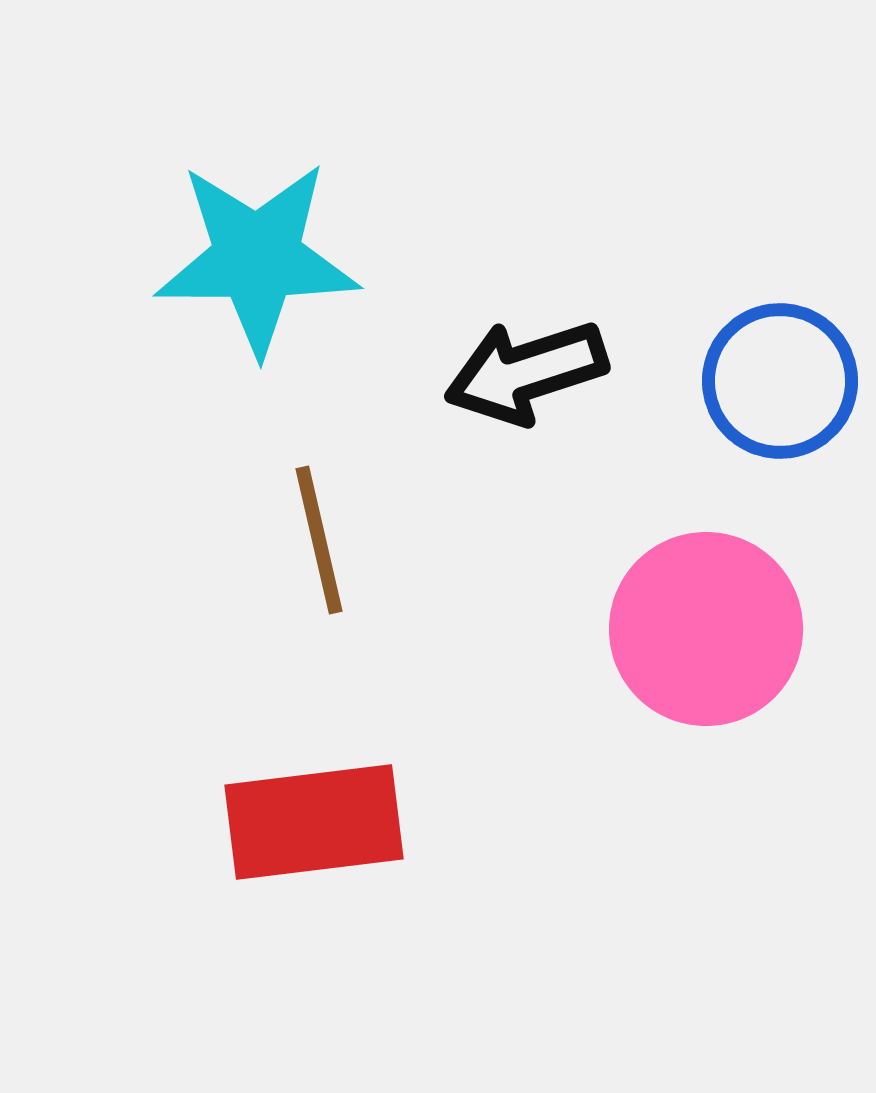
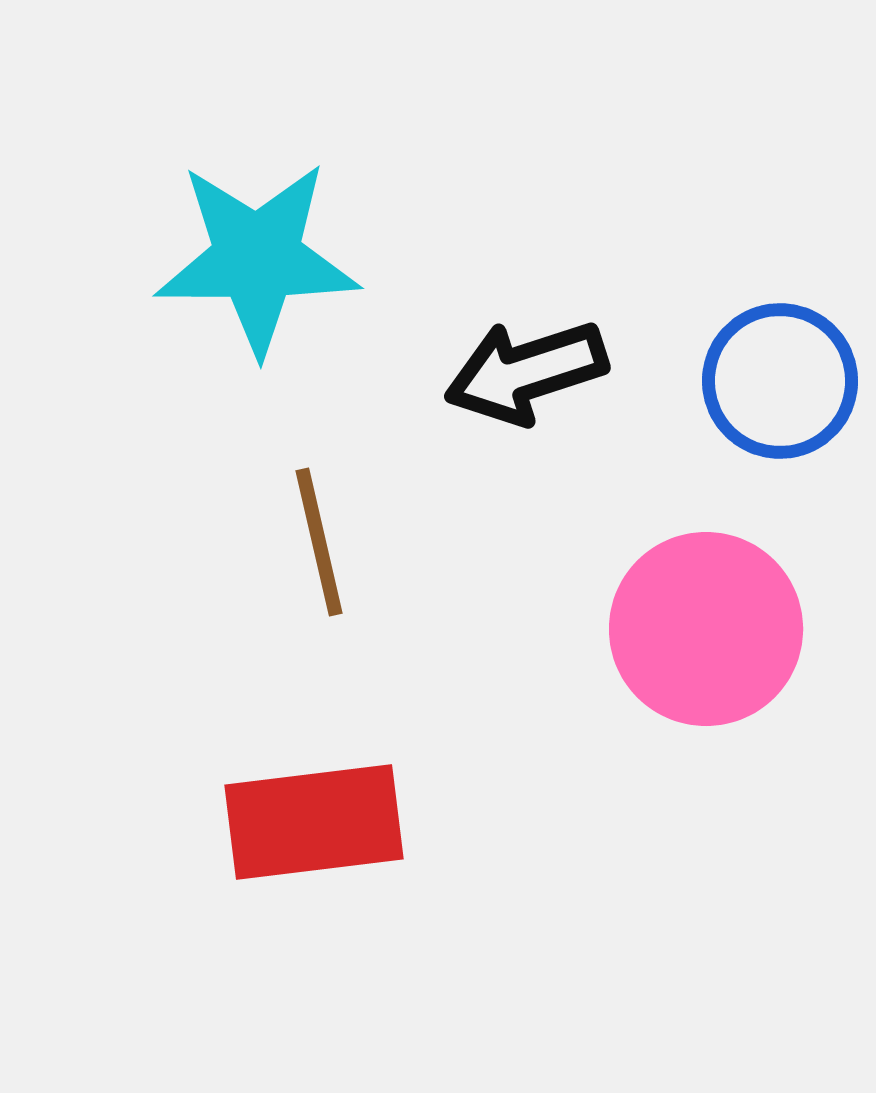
brown line: moved 2 px down
